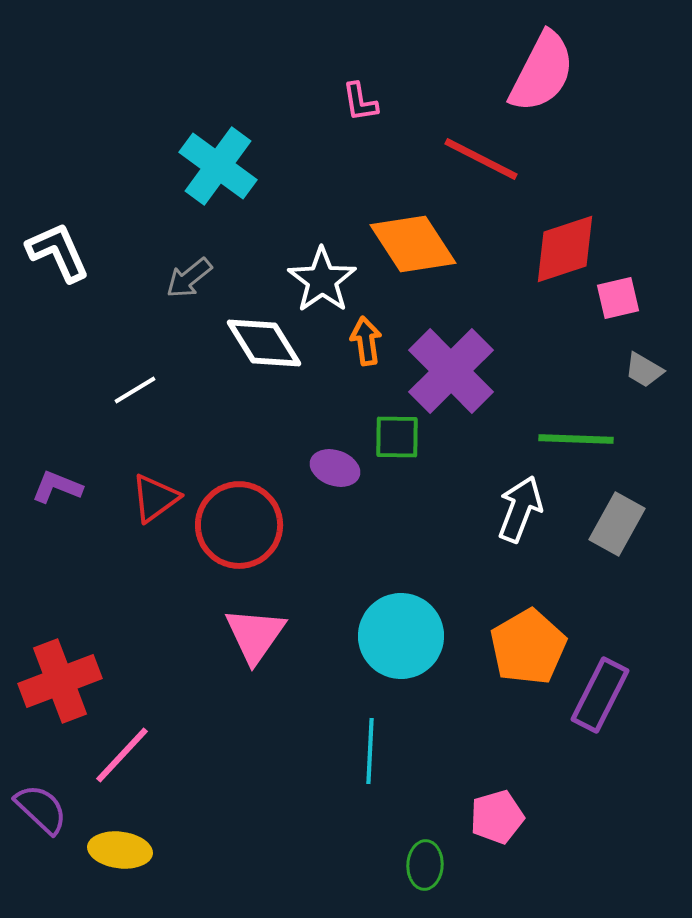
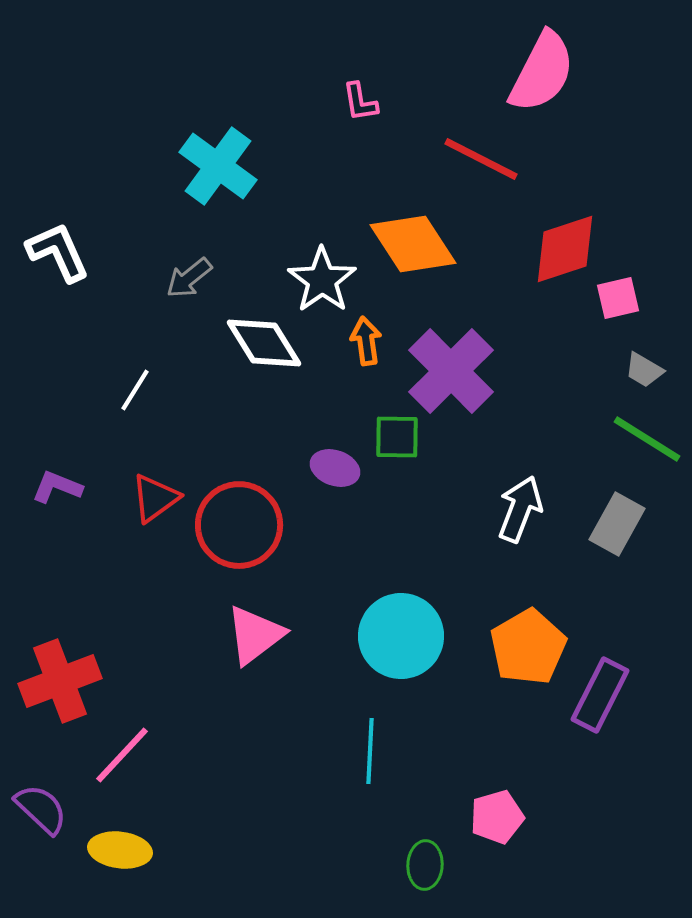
white line: rotated 27 degrees counterclockwise
green line: moved 71 px right; rotated 30 degrees clockwise
pink triangle: rotated 18 degrees clockwise
